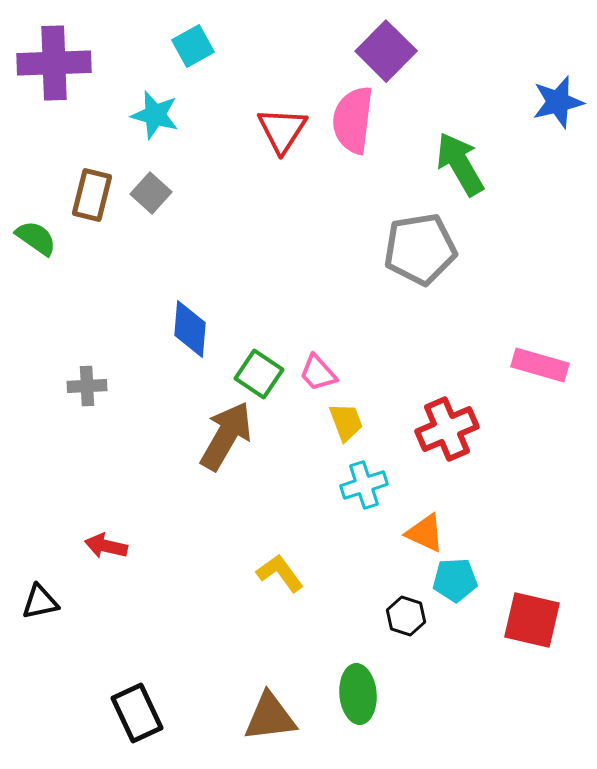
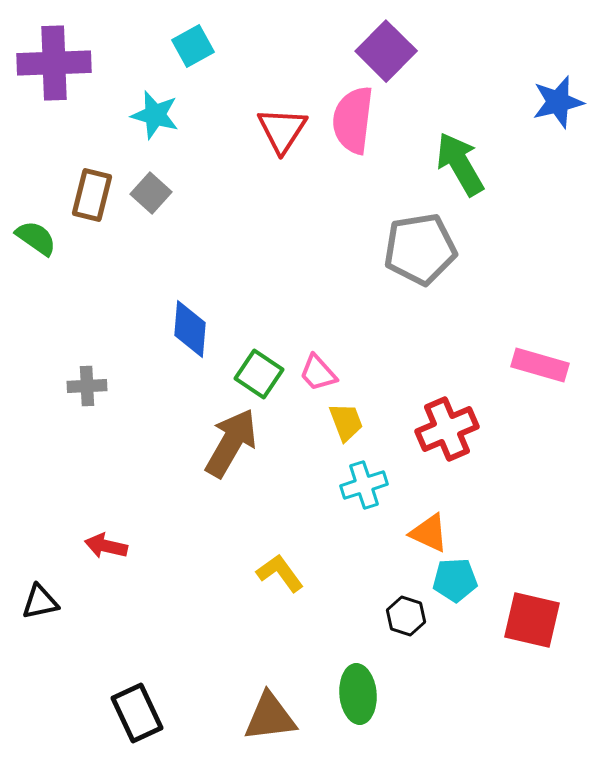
brown arrow: moved 5 px right, 7 px down
orange triangle: moved 4 px right
